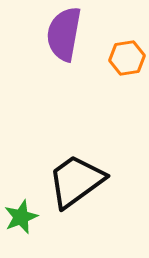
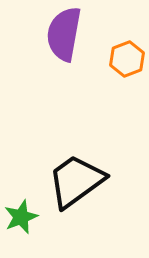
orange hexagon: moved 1 px down; rotated 12 degrees counterclockwise
